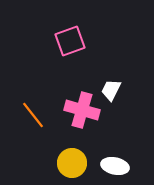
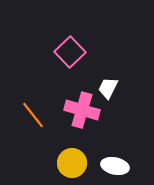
pink square: moved 11 px down; rotated 24 degrees counterclockwise
white trapezoid: moved 3 px left, 2 px up
